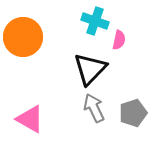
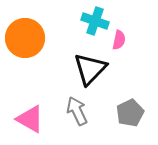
orange circle: moved 2 px right, 1 px down
gray arrow: moved 17 px left, 3 px down
gray pentagon: moved 3 px left; rotated 8 degrees counterclockwise
